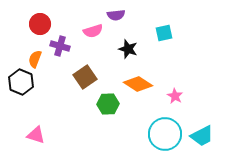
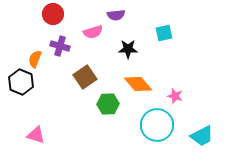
red circle: moved 13 px right, 10 px up
pink semicircle: moved 1 px down
black star: rotated 18 degrees counterclockwise
orange diamond: rotated 16 degrees clockwise
pink star: rotated 14 degrees counterclockwise
cyan circle: moved 8 px left, 9 px up
